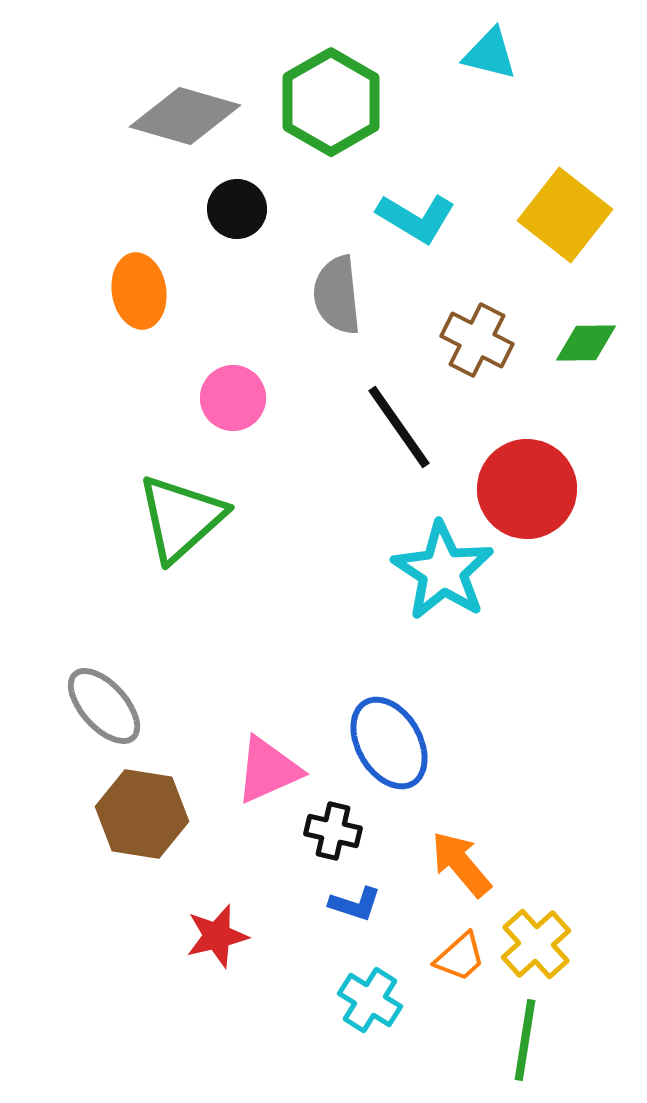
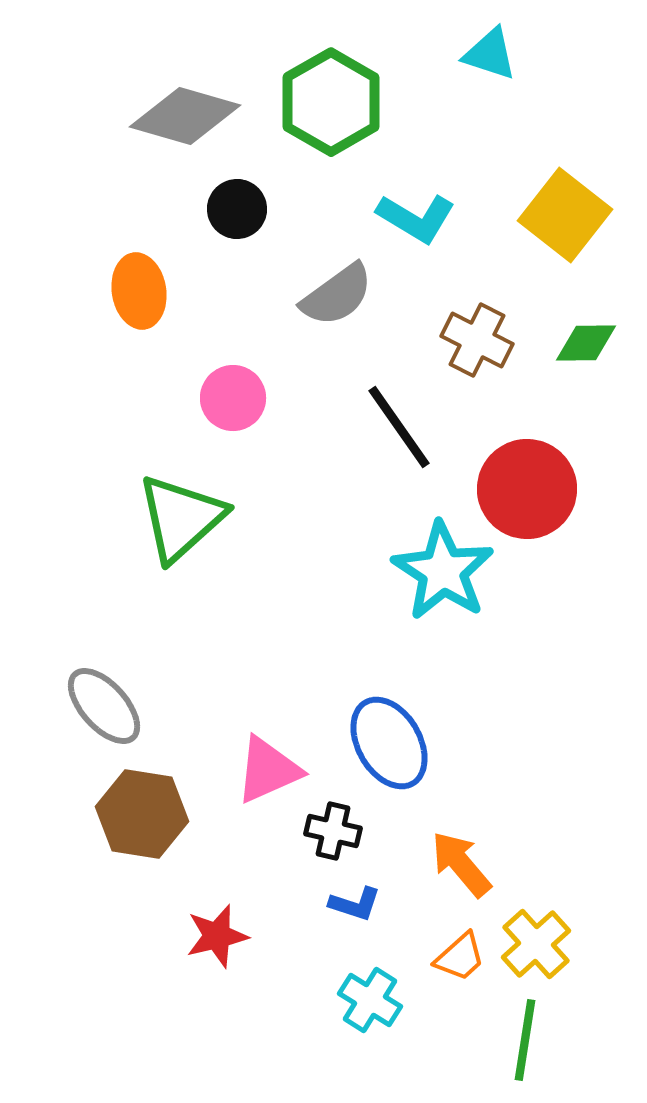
cyan triangle: rotated 4 degrees clockwise
gray semicircle: rotated 120 degrees counterclockwise
